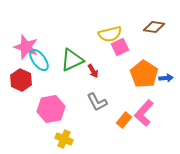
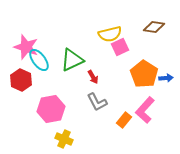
red arrow: moved 6 px down
pink L-shape: moved 1 px right, 3 px up
